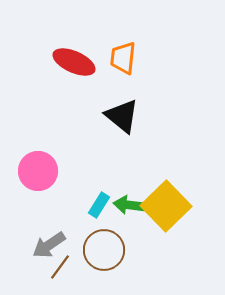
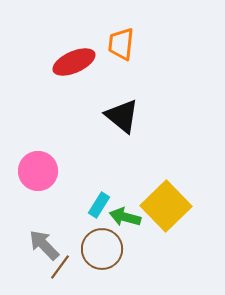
orange trapezoid: moved 2 px left, 14 px up
red ellipse: rotated 48 degrees counterclockwise
green arrow: moved 4 px left, 12 px down; rotated 8 degrees clockwise
gray arrow: moved 5 px left; rotated 80 degrees clockwise
brown circle: moved 2 px left, 1 px up
